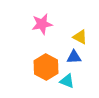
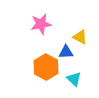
pink star: moved 1 px left
blue triangle: moved 8 px left, 5 px up
cyan triangle: moved 7 px right, 2 px up; rotated 21 degrees clockwise
